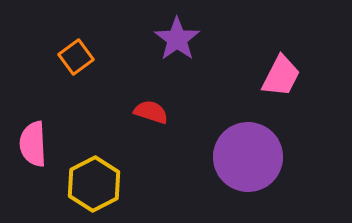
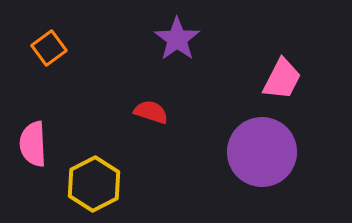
orange square: moved 27 px left, 9 px up
pink trapezoid: moved 1 px right, 3 px down
purple circle: moved 14 px right, 5 px up
